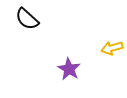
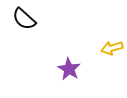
black semicircle: moved 3 px left
